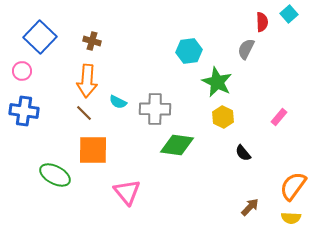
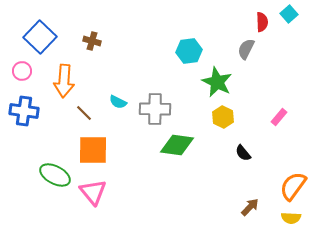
orange arrow: moved 23 px left
pink triangle: moved 34 px left
